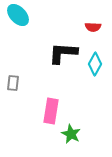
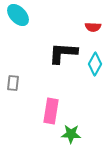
green star: rotated 24 degrees counterclockwise
